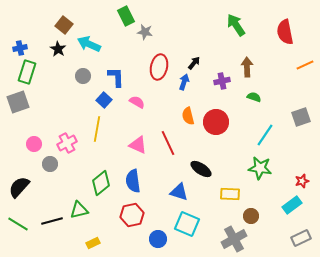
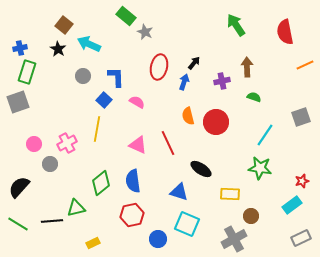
green rectangle at (126, 16): rotated 24 degrees counterclockwise
gray star at (145, 32): rotated 14 degrees clockwise
green triangle at (79, 210): moved 3 px left, 2 px up
black line at (52, 221): rotated 10 degrees clockwise
